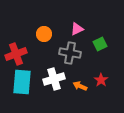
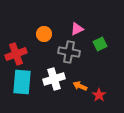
gray cross: moved 1 px left, 1 px up
red star: moved 2 px left, 15 px down
